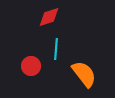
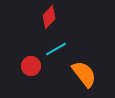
red diamond: rotated 30 degrees counterclockwise
cyan line: rotated 55 degrees clockwise
